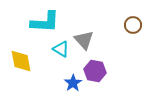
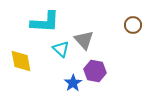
cyan triangle: rotated 12 degrees clockwise
